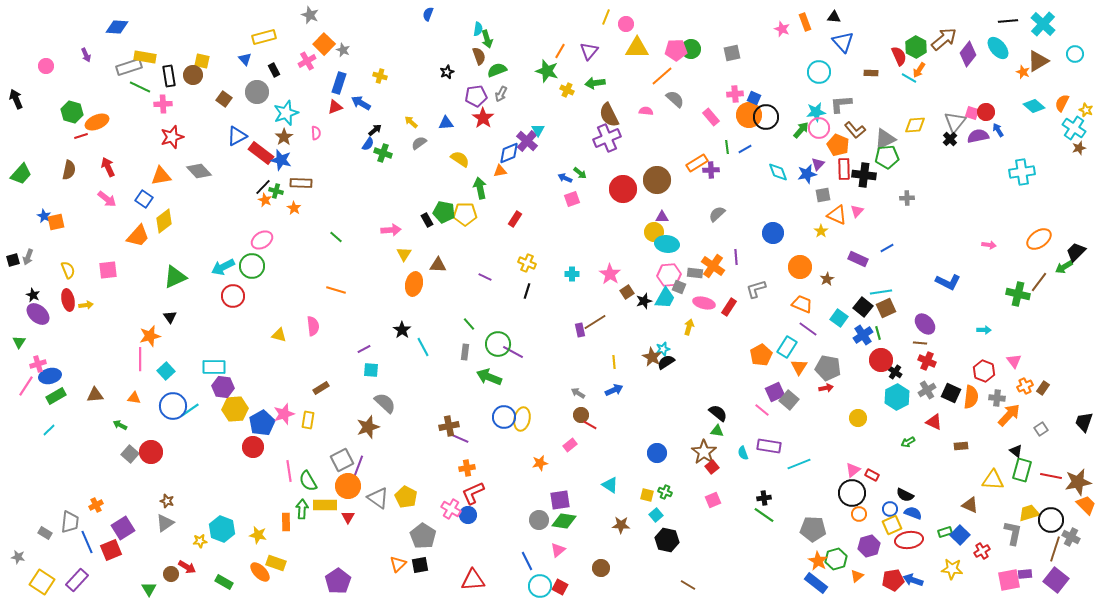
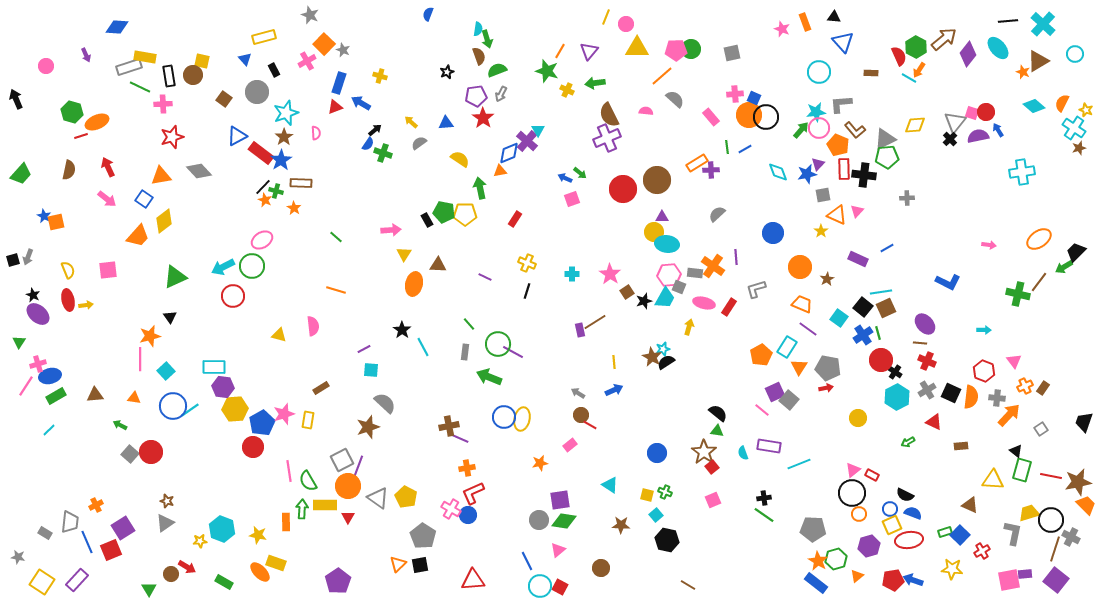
blue star at (281, 160): rotated 25 degrees clockwise
